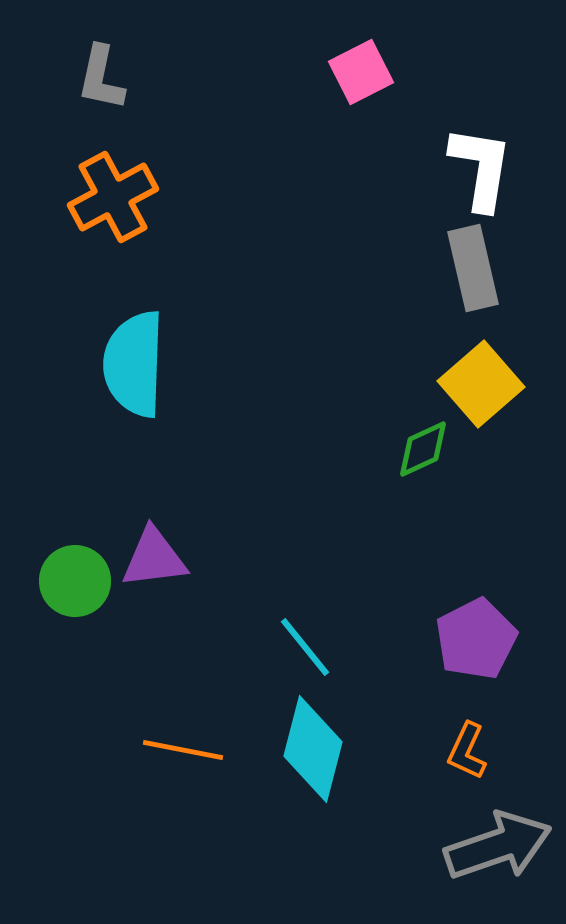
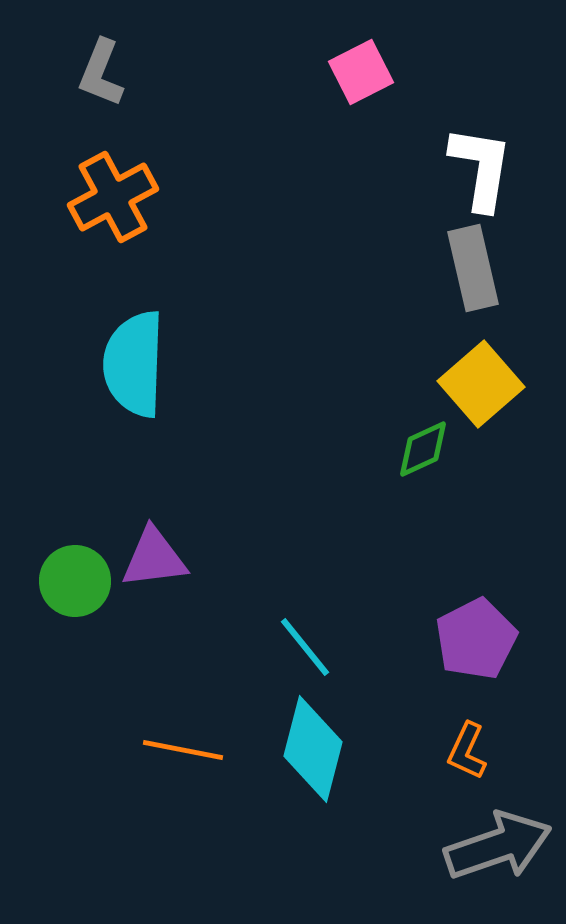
gray L-shape: moved 5 px up; rotated 10 degrees clockwise
